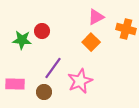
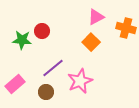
orange cross: moved 1 px up
purple line: rotated 15 degrees clockwise
pink rectangle: rotated 42 degrees counterclockwise
brown circle: moved 2 px right
